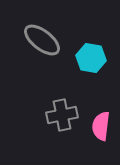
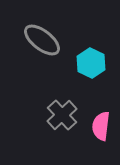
cyan hexagon: moved 5 px down; rotated 16 degrees clockwise
gray cross: rotated 32 degrees counterclockwise
